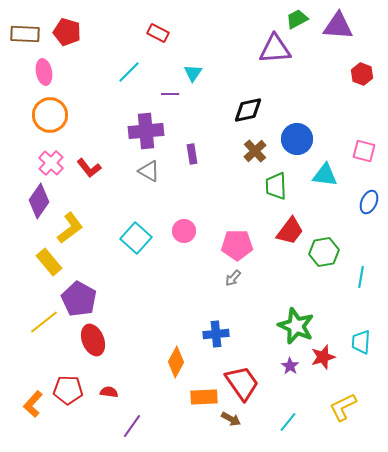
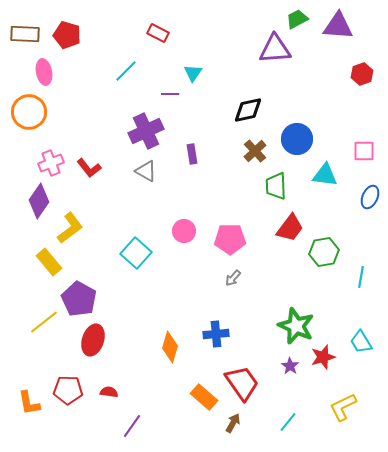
red pentagon at (67, 32): moved 3 px down
cyan line at (129, 72): moved 3 px left, 1 px up
red hexagon at (362, 74): rotated 20 degrees clockwise
orange circle at (50, 115): moved 21 px left, 3 px up
purple cross at (146, 131): rotated 20 degrees counterclockwise
pink square at (364, 151): rotated 15 degrees counterclockwise
pink cross at (51, 163): rotated 25 degrees clockwise
gray triangle at (149, 171): moved 3 px left
blue ellipse at (369, 202): moved 1 px right, 5 px up
red trapezoid at (290, 231): moved 3 px up
cyan square at (136, 238): moved 15 px down
pink pentagon at (237, 245): moved 7 px left, 6 px up
red ellipse at (93, 340): rotated 40 degrees clockwise
cyan trapezoid at (361, 342): rotated 35 degrees counterclockwise
orange diamond at (176, 362): moved 6 px left, 15 px up; rotated 12 degrees counterclockwise
orange rectangle at (204, 397): rotated 44 degrees clockwise
orange L-shape at (33, 404): moved 4 px left, 1 px up; rotated 52 degrees counterclockwise
brown arrow at (231, 419): moved 2 px right, 4 px down; rotated 90 degrees counterclockwise
